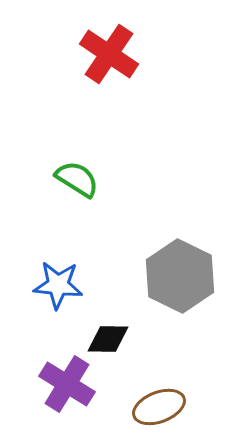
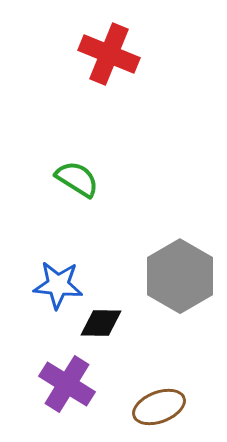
red cross: rotated 12 degrees counterclockwise
gray hexagon: rotated 4 degrees clockwise
black diamond: moved 7 px left, 16 px up
